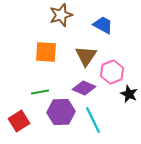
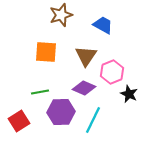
cyan line: rotated 52 degrees clockwise
